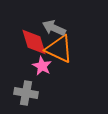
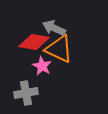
red diamond: rotated 64 degrees counterclockwise
gray cross: rotated 20 degrees counterclockwise
